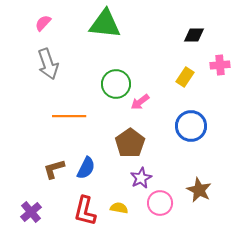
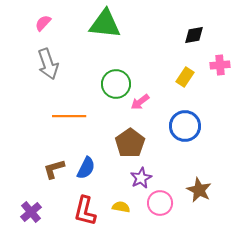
black diamond: rotated 10 degrees counterclockwise
blue circle: moved 6 px left
yellow semicircle: moved 2 px right, 1 px up
